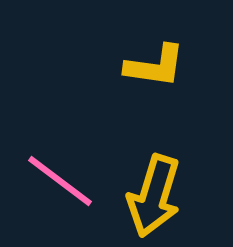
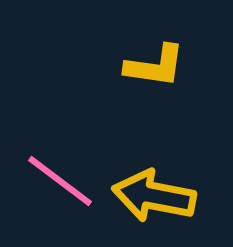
yellow arrow: rotated 84 degrees clockwise
